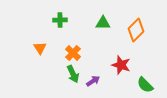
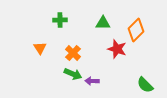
red star: moved 4 px left, 16 px up
green arrow: rotated 42 degrees counterclockwise
purple arrow: moved 1 px left; rotated 144 degrees counterclockwise
